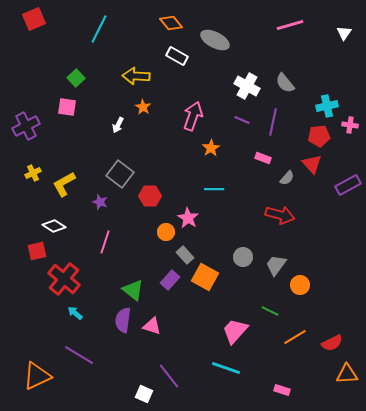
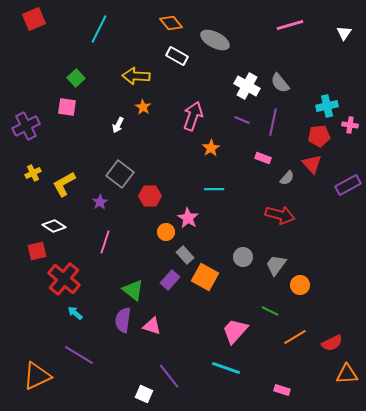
gray semicircle at (285, 83): moved 5 px left
purple star at (100, 202): rotated 21 degrees clockwise
